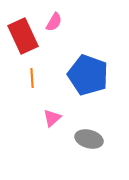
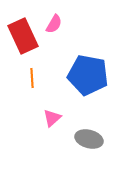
pink semicircle: moved 2 px down
blue pentagon: rotated 9 degrees counterclockwise
